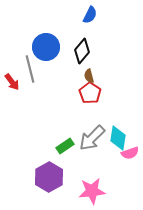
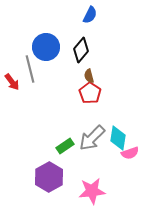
black diamond: moved 1 px left, 1 px up
